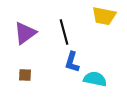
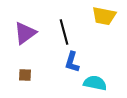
cyan semicircle: moved 4 px down
